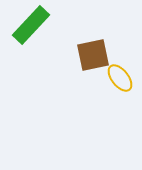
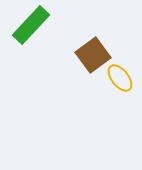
brown square: rotated 24 degrees counterclockwise
